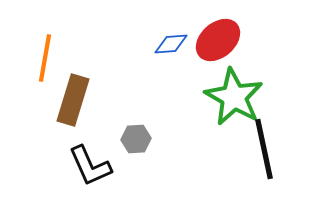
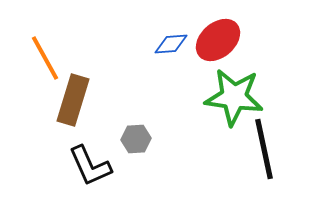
orange line: rotated 39 degrees counterclockwise
green star: rotated 22 degrees counterclockwise
